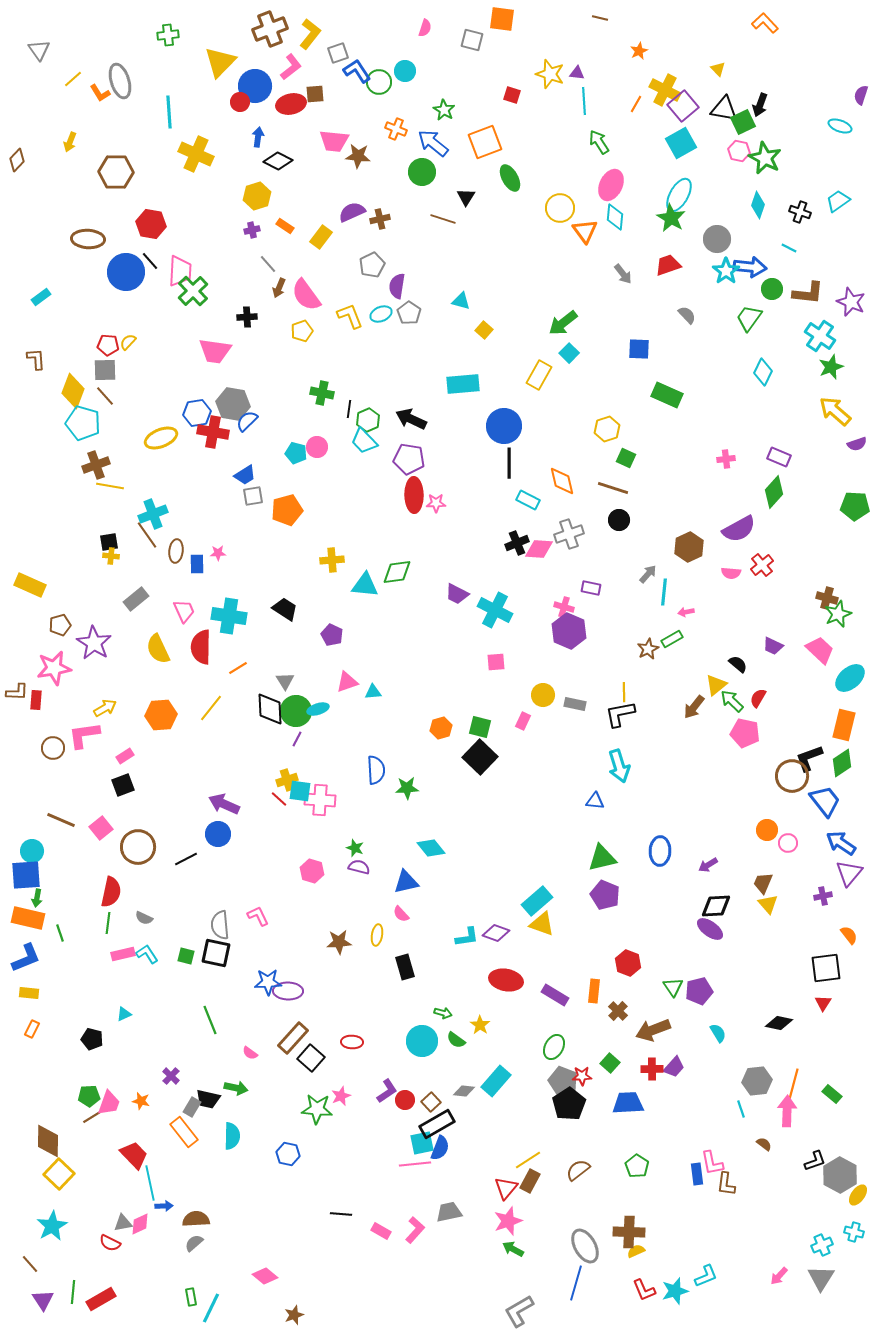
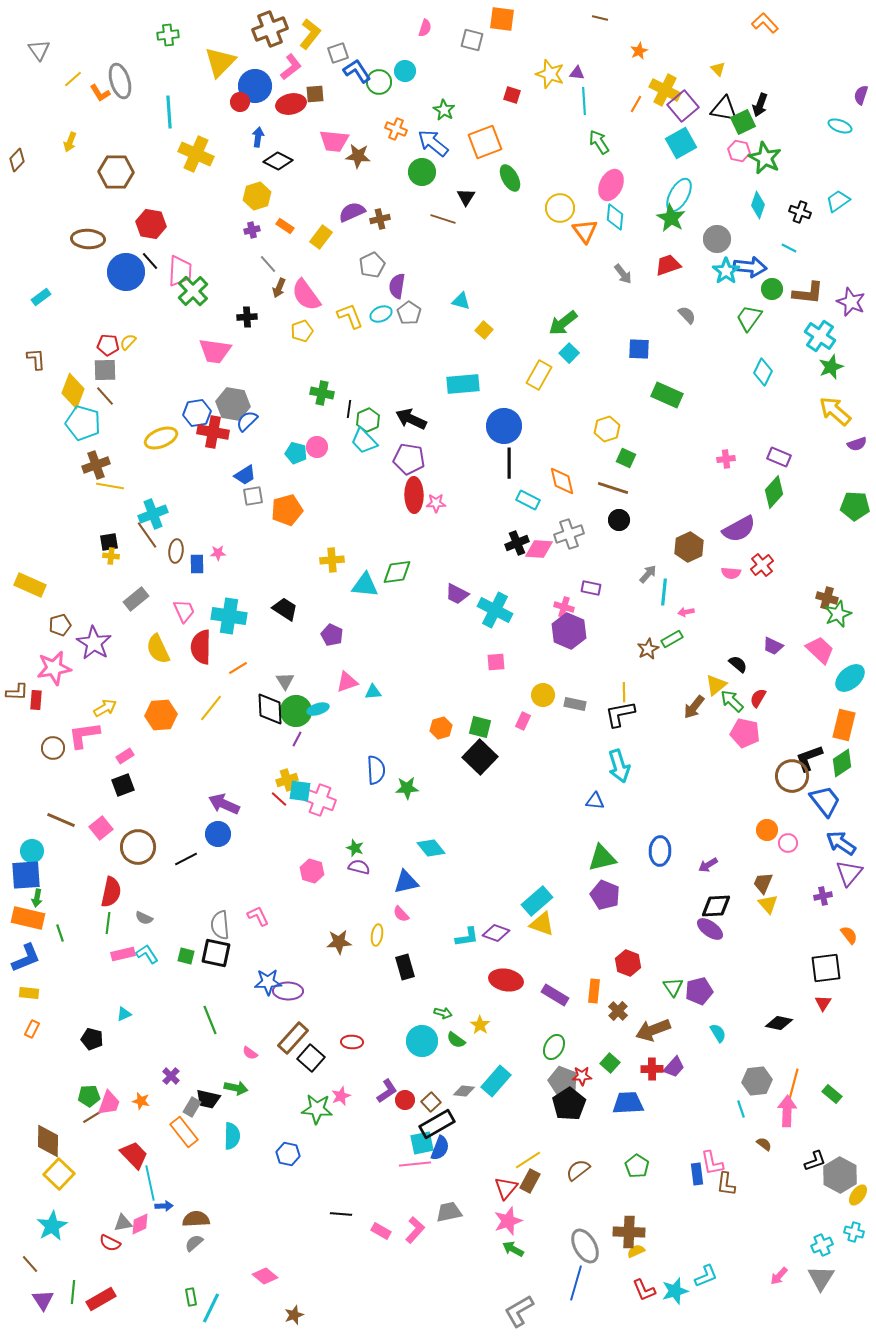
pink cross at (320, 800): rotated 16 degrees clockwise
